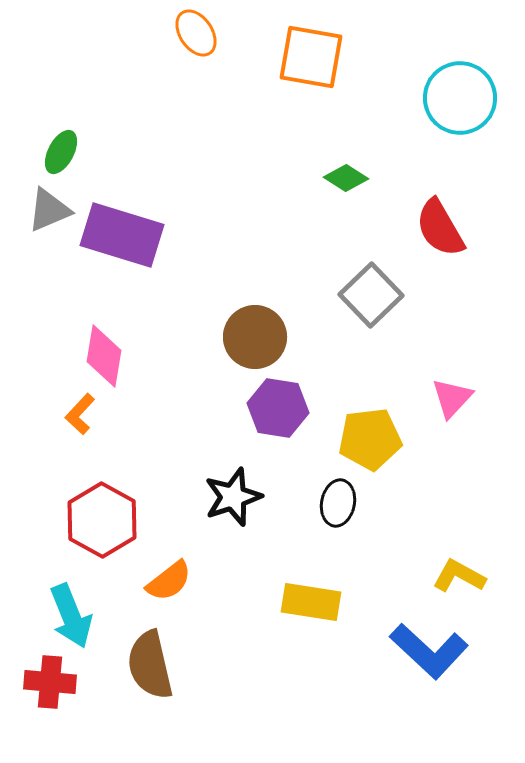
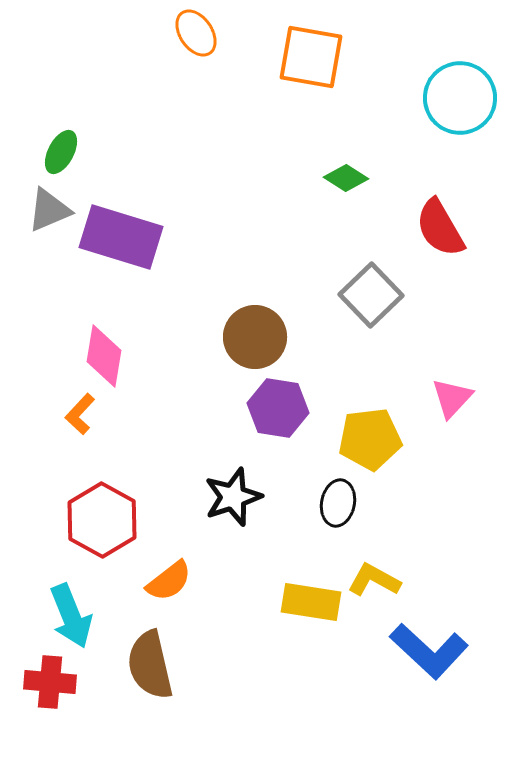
purple rectangle: moved 1 px left, 2 px down
yellow L-shape: moved 85 px left, 4 px down
